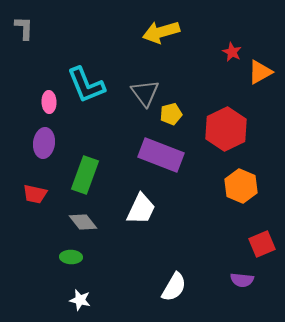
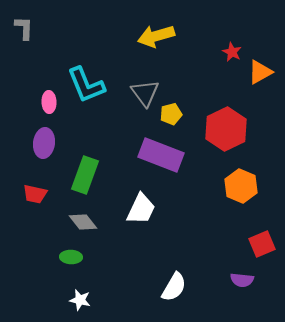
yellow arrow: moved 5 px left, 4 px down
